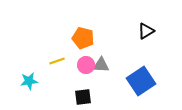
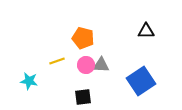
black triangle: rotated 30 degrees clockwise
cyan star: rotated 18 degrees clockwise
